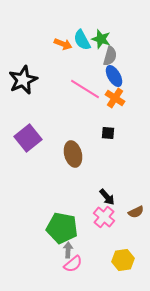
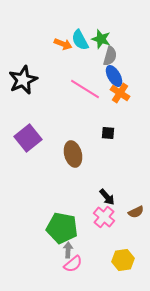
cyan semicircle: moved 2 px left
orange cross: moved 5 px right, 5 px up
